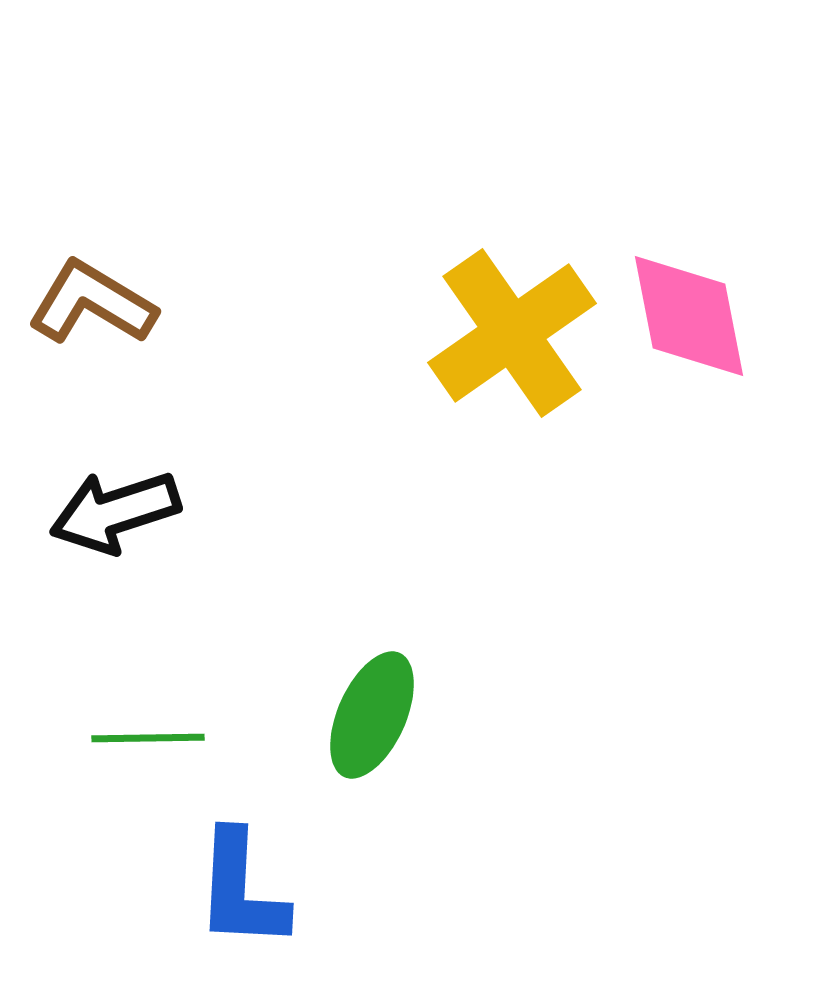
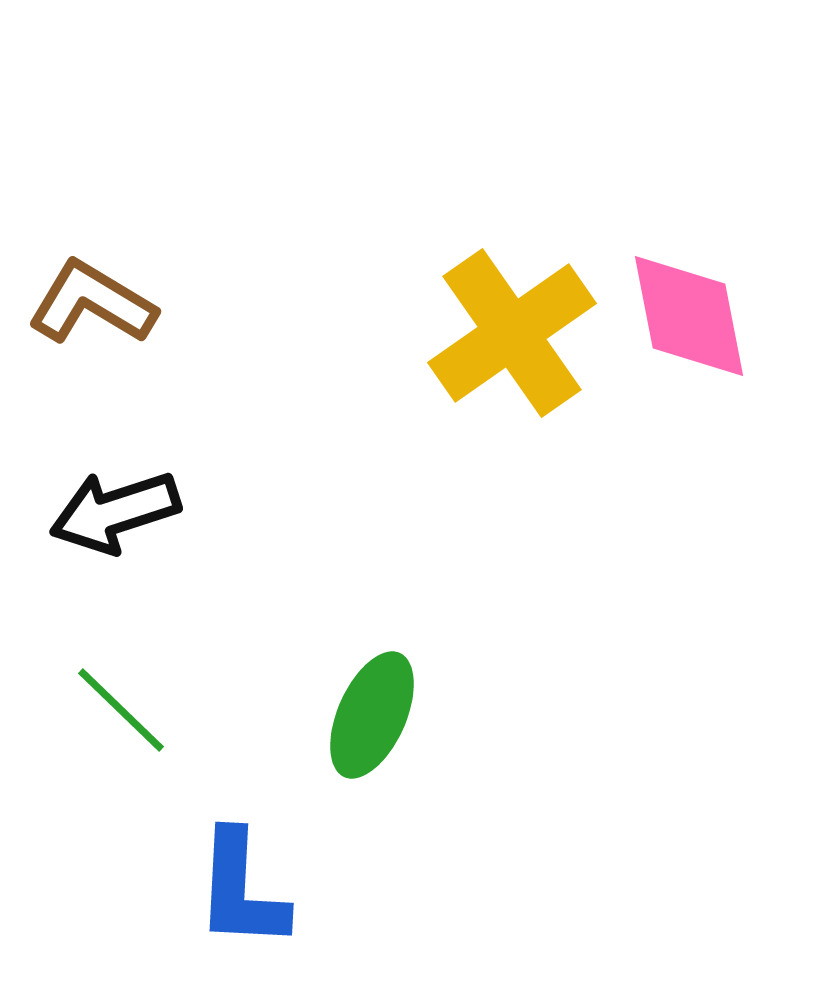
green line: moved 27 px left, 28 px up; rotated 45 degrees clockwise
